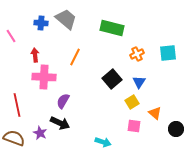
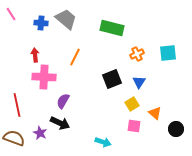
pink line: moved 22 px up
black square: rotated 18 degrees clockwise
yellow square: moved 2 px down
